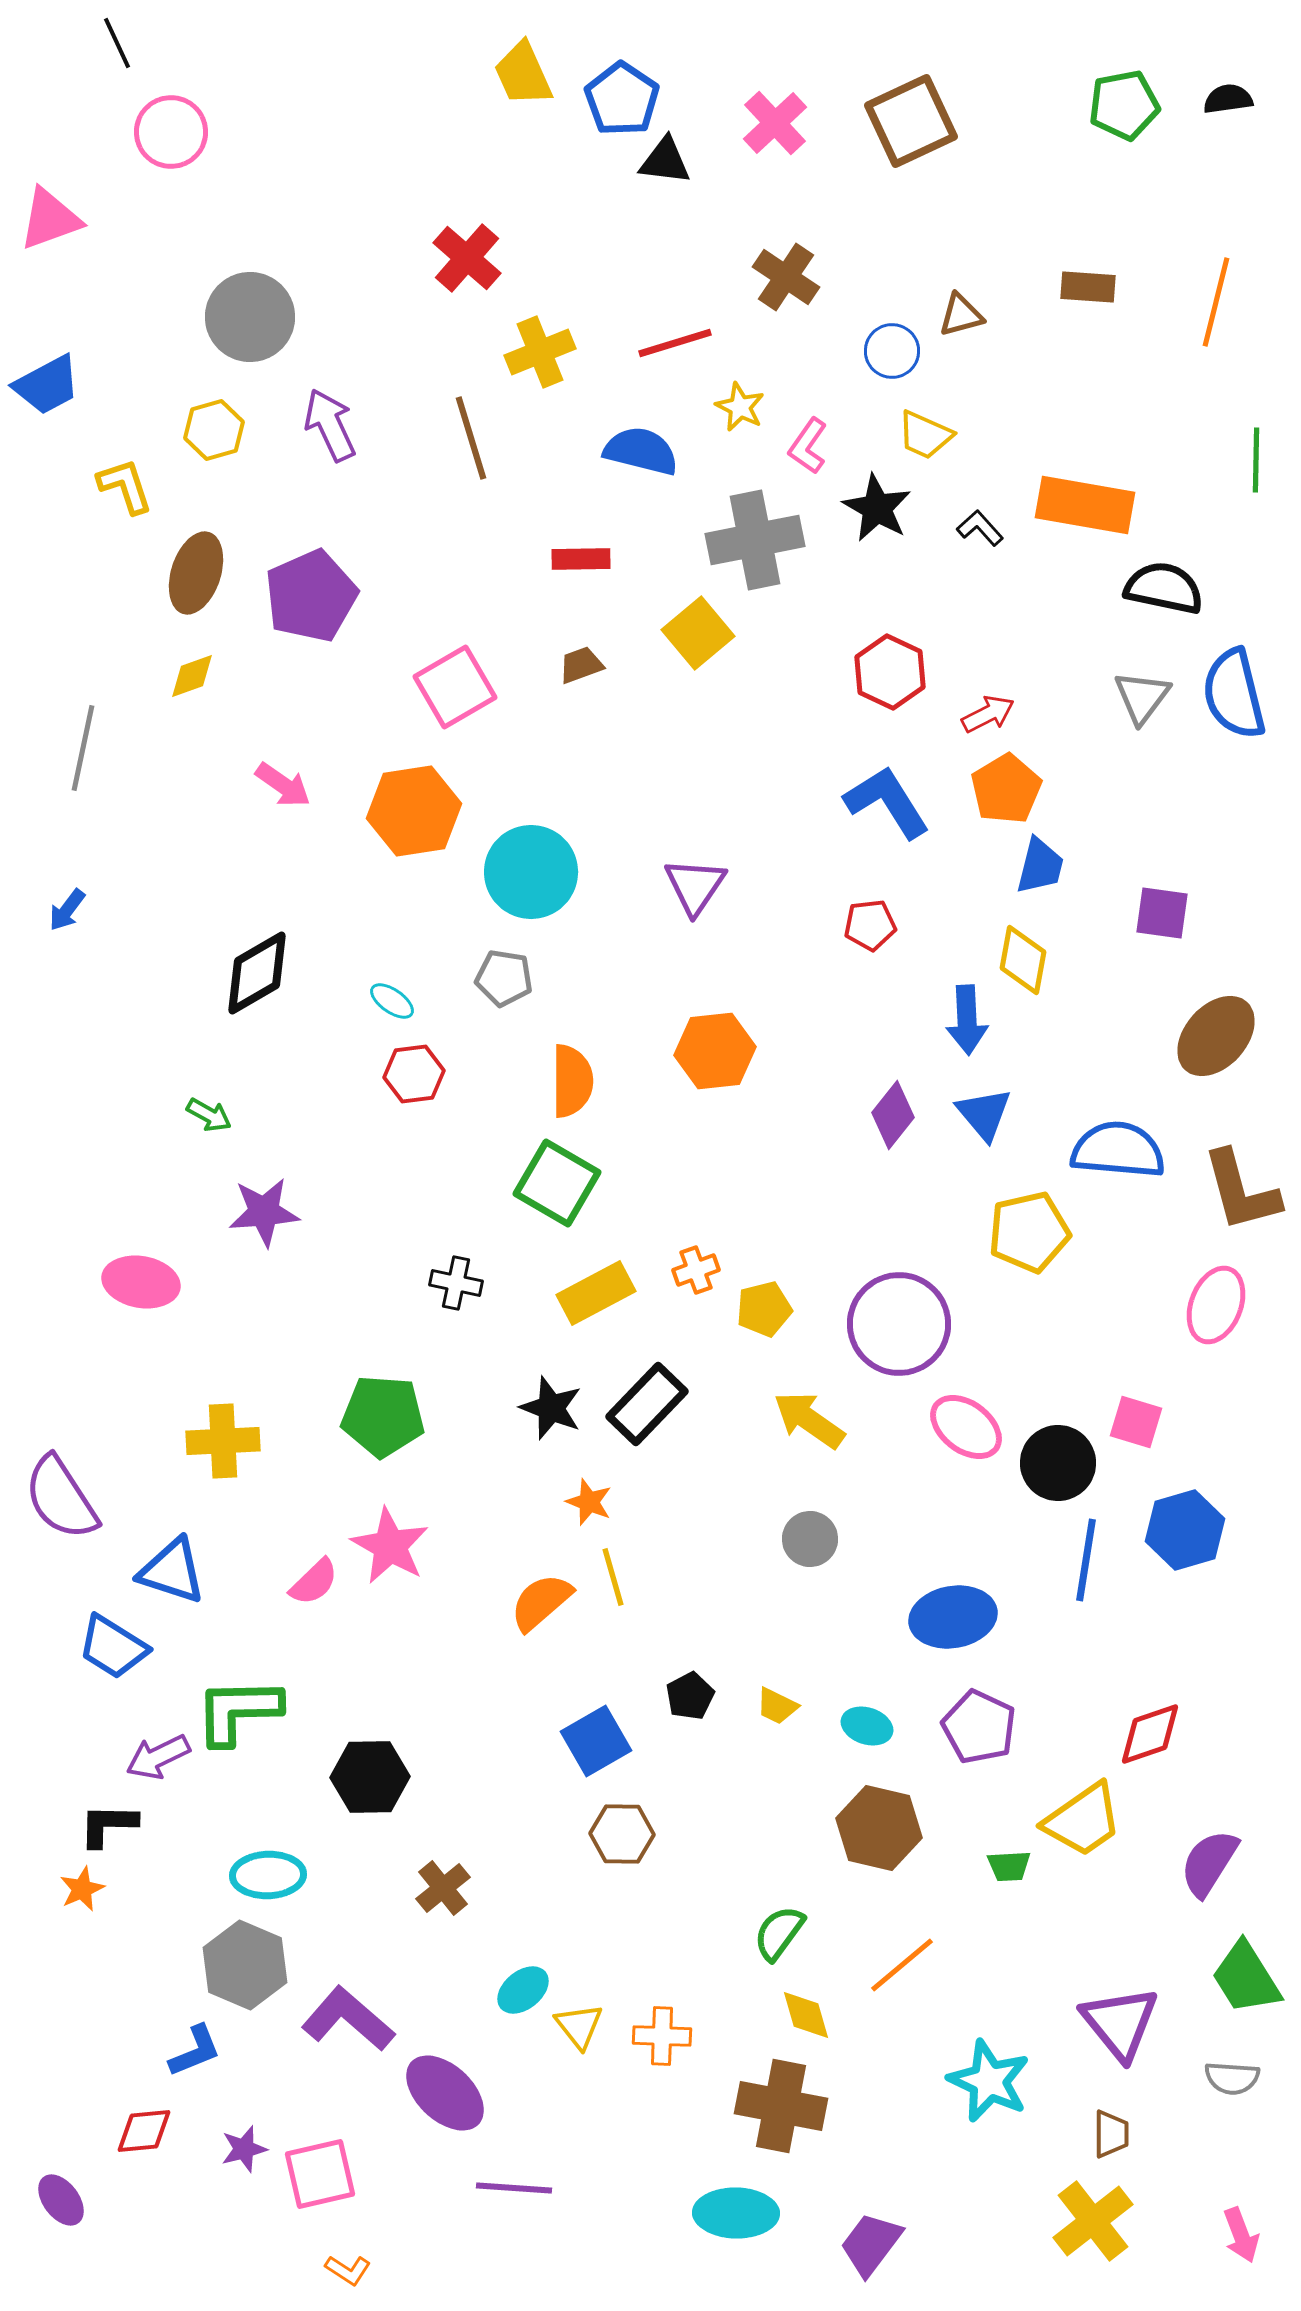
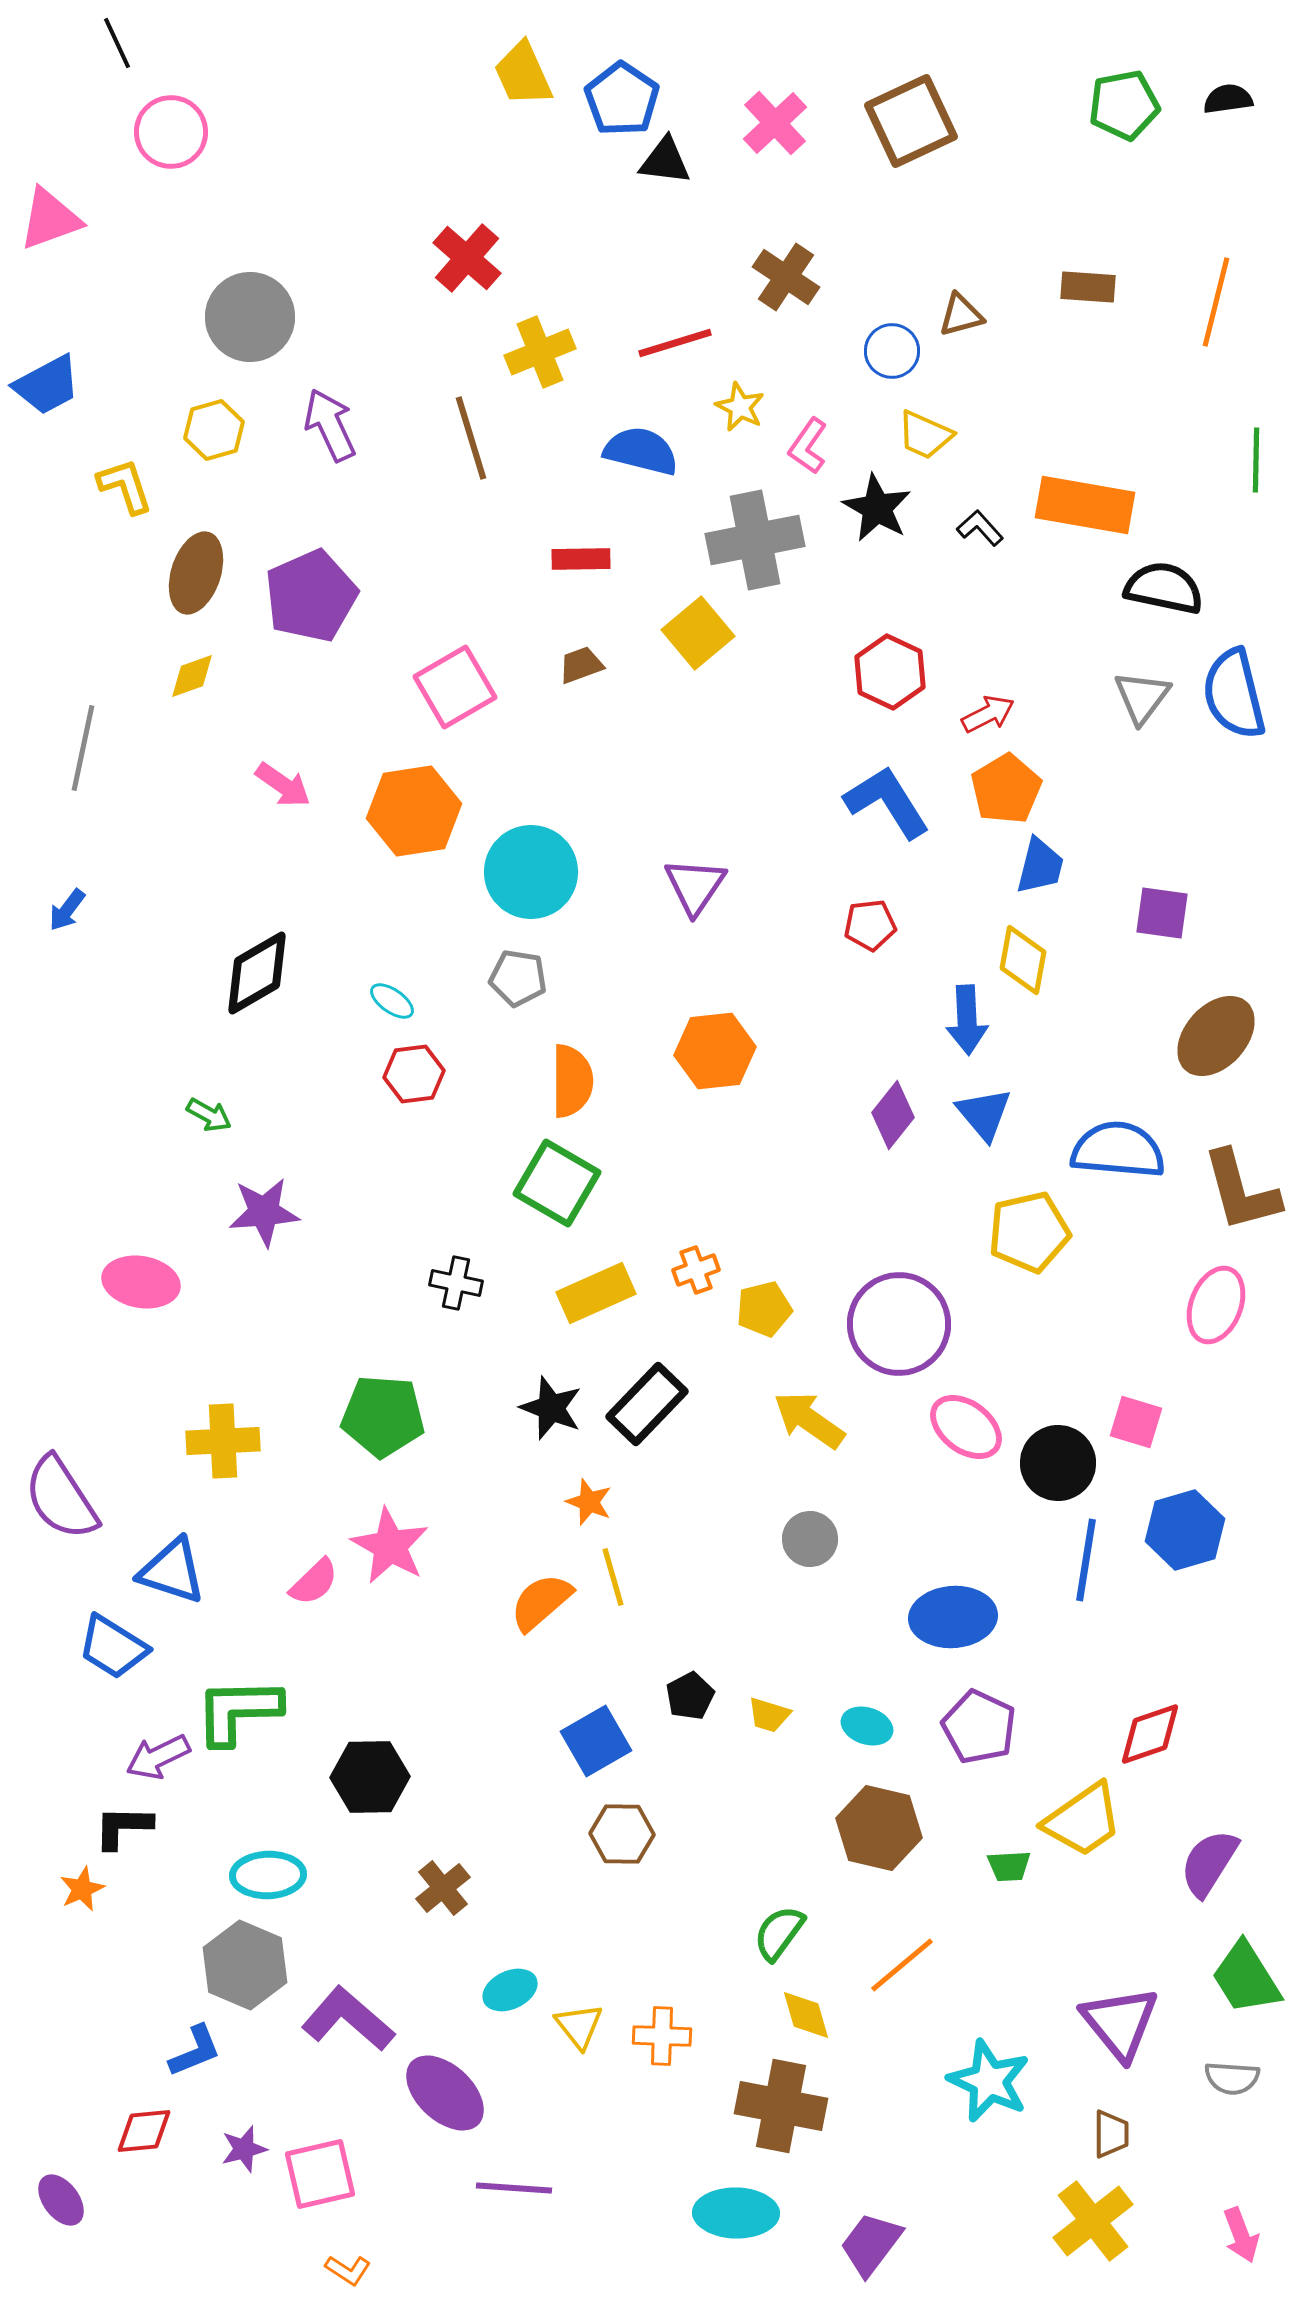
gray pentagon at (504, 978): moved 14 px right
yellow rectangle at (596, 1293): rotated 4 degrees clockwise
blue ellipse at (953, 1617): rotated 6 degrees clockwise
yellow trapezoid at (777, 1706): moved 8 px left, 9 px down; rotated 9 degrees counterclockwise
black L-shape at (108, 1825): moved 15 px right, 2 px down
cyan ellipse at (523, 1990): moved 13 px left; rotated 14 degrees clockwise
